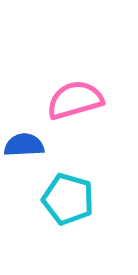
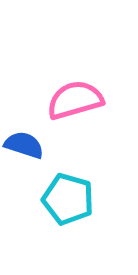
blue semicircle: rotated 21 degrees clockwise
